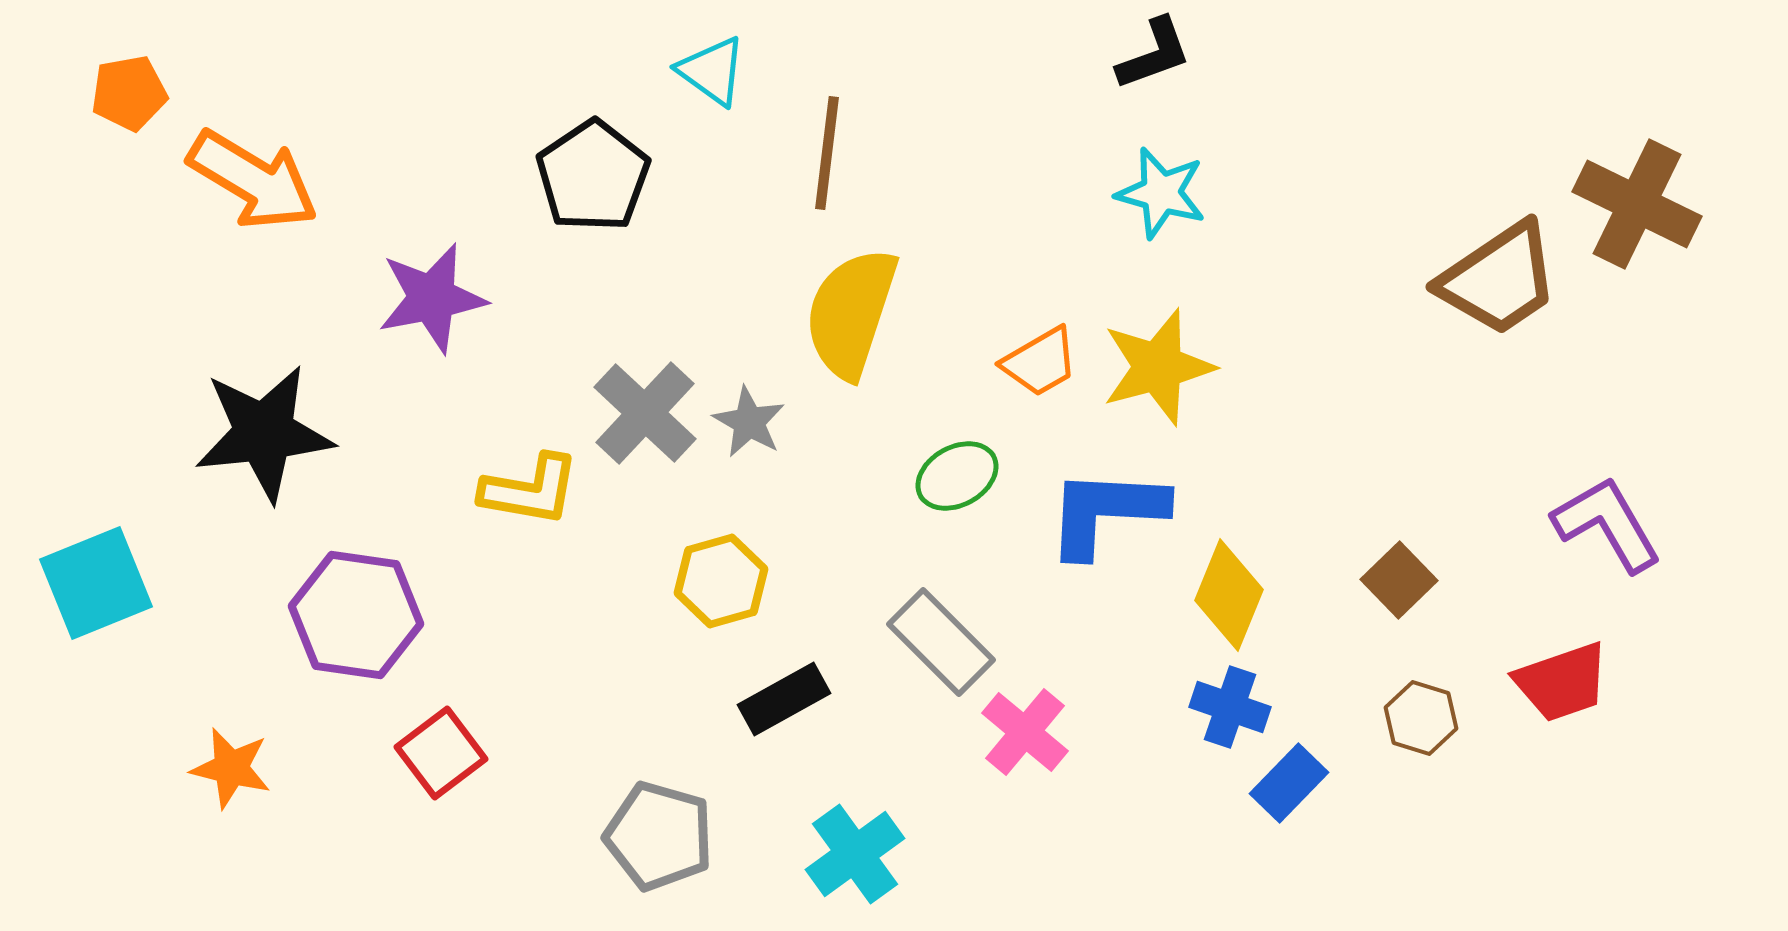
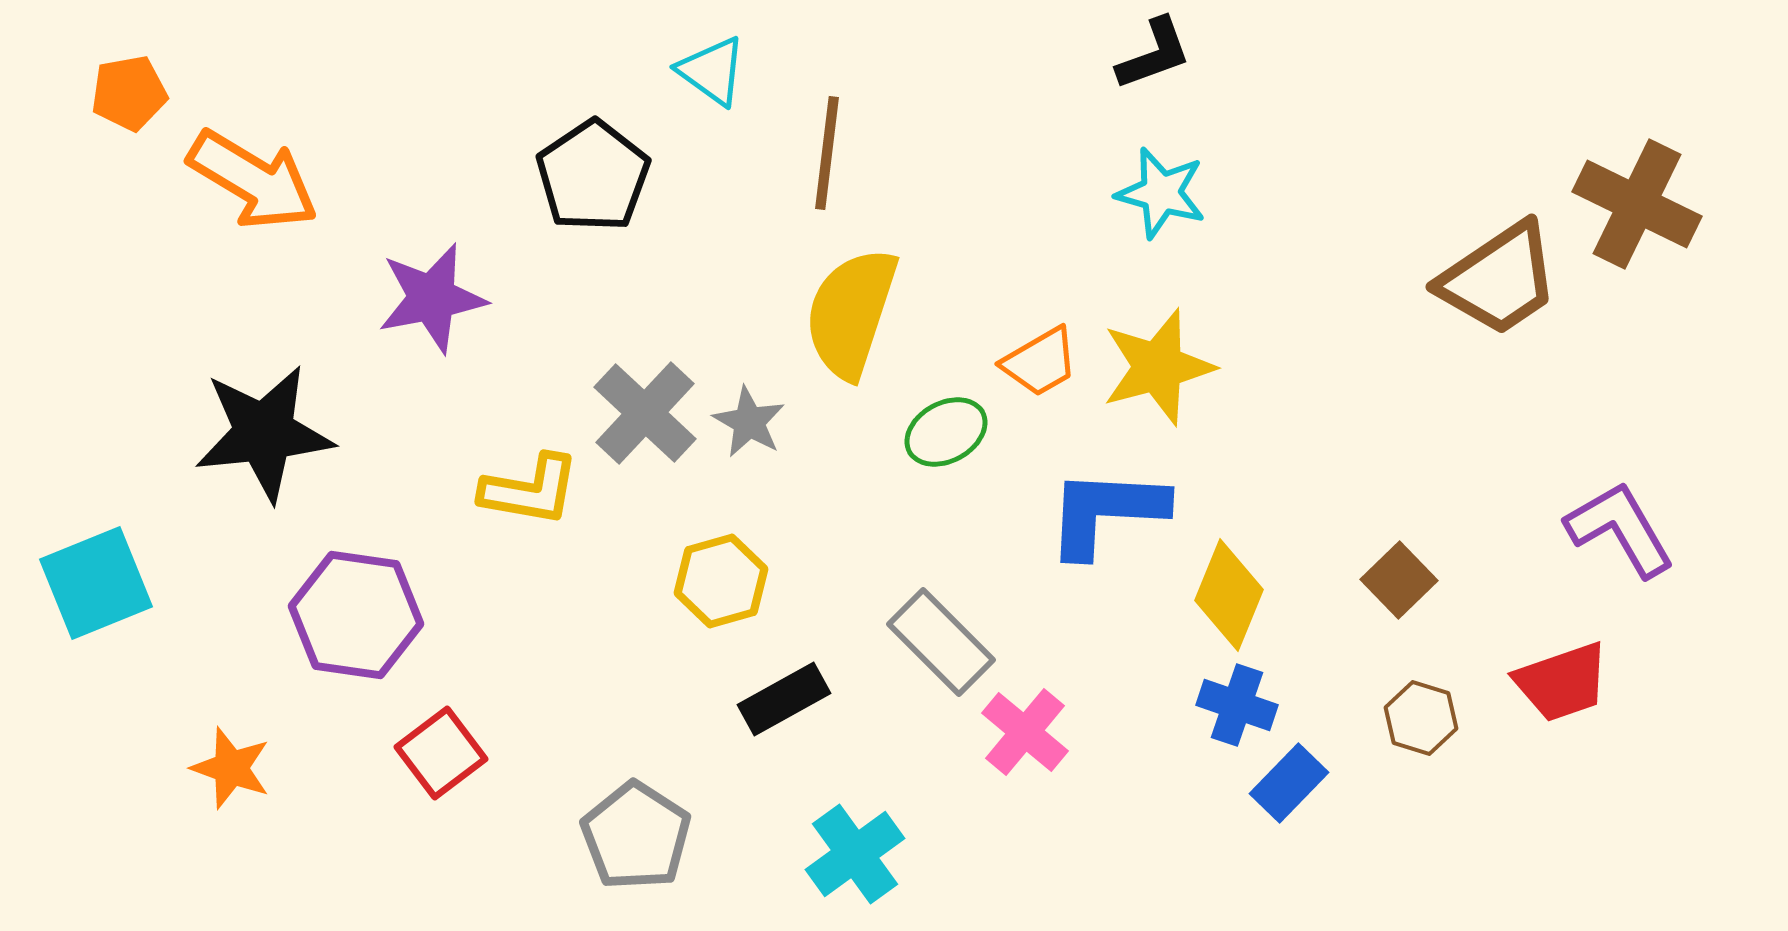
green ellipse: moved 11 px left, 44 px up
purple L-shape: moved 13 px right, 5 px down
blue cross: moved 7 px right, 2 px up
orange star: rotated 6 degrees clockwise
gray pentagon: moved 23 px left; rotated 17 degrees clockwise
